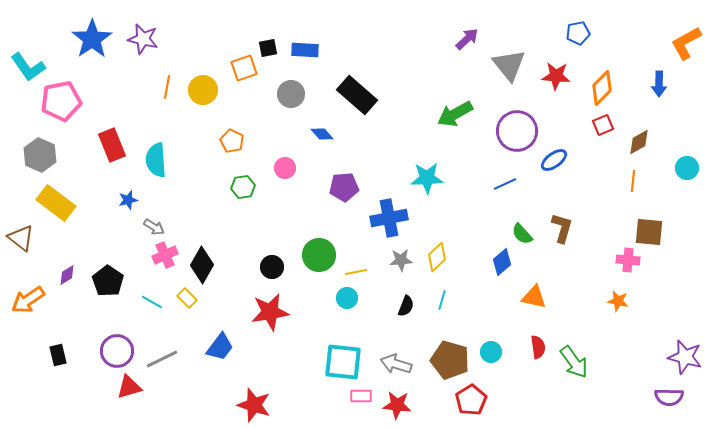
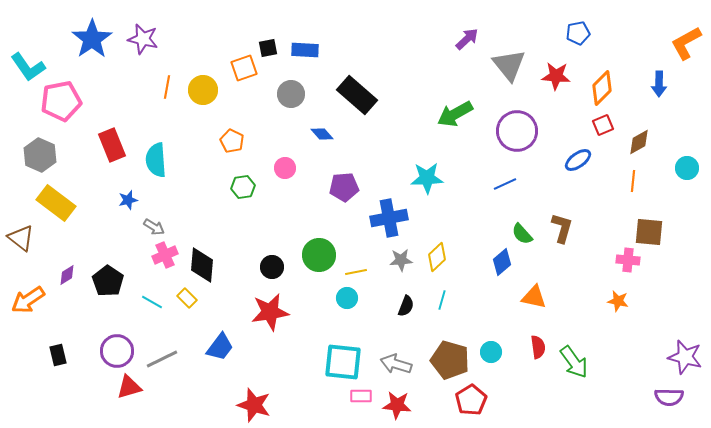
blue ellipse at (554, 160): moved 24 px right
black diamond at (202, 265): rotated 24 degrees counterclockwise
